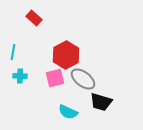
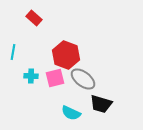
red hexagon: rotated 12 degrees counterclockwise
cyan cross: moved 11 px right
black trapezoid: moved 2 px down
cyan semicircle: moved 3 px right, 1 px down
